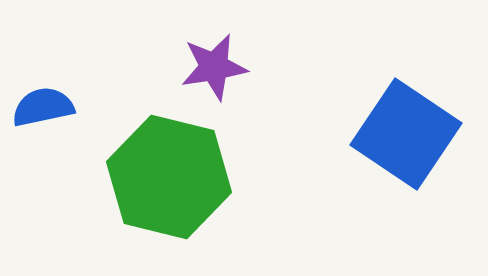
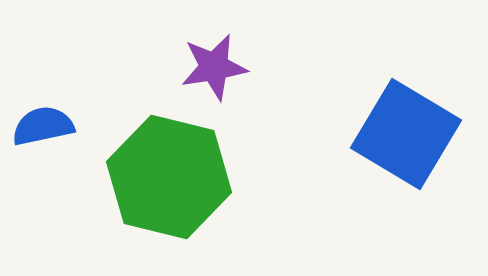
blue semicircle: moved 19 px down
blue square: rotated 3 degrees counterclockwise
